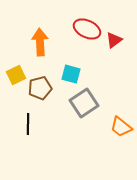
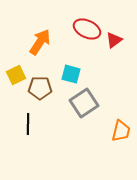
orange arrow: rotated 36 degrees clockwise
brown pentagon: rotated 15 degrees clockwise
orange trapezoid: moved 4 px down; rotated 115 degrees counterclockwise
